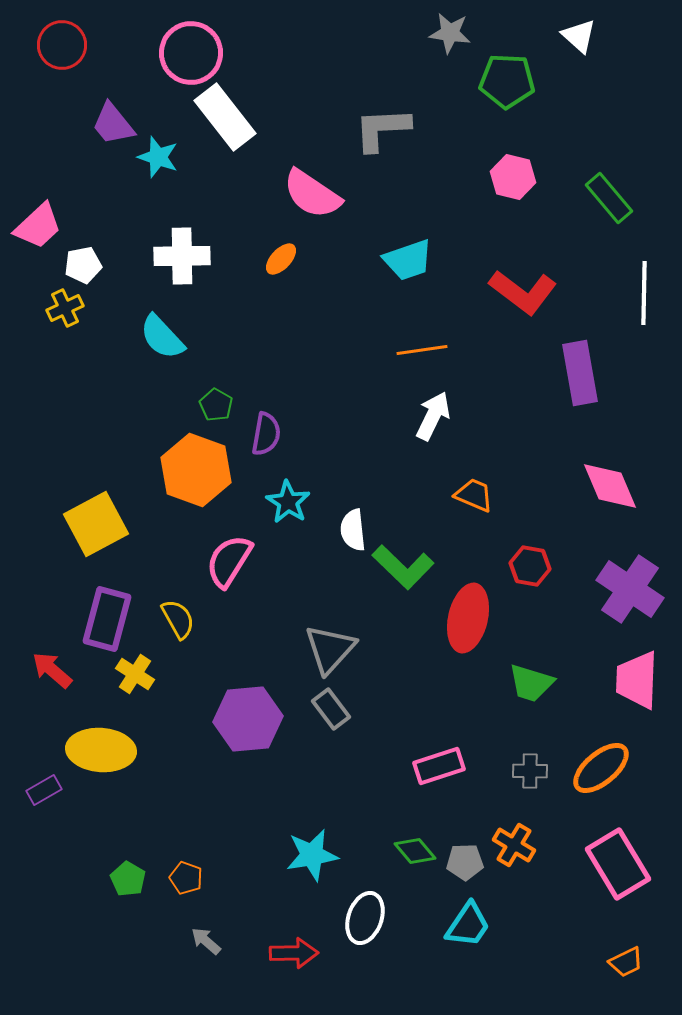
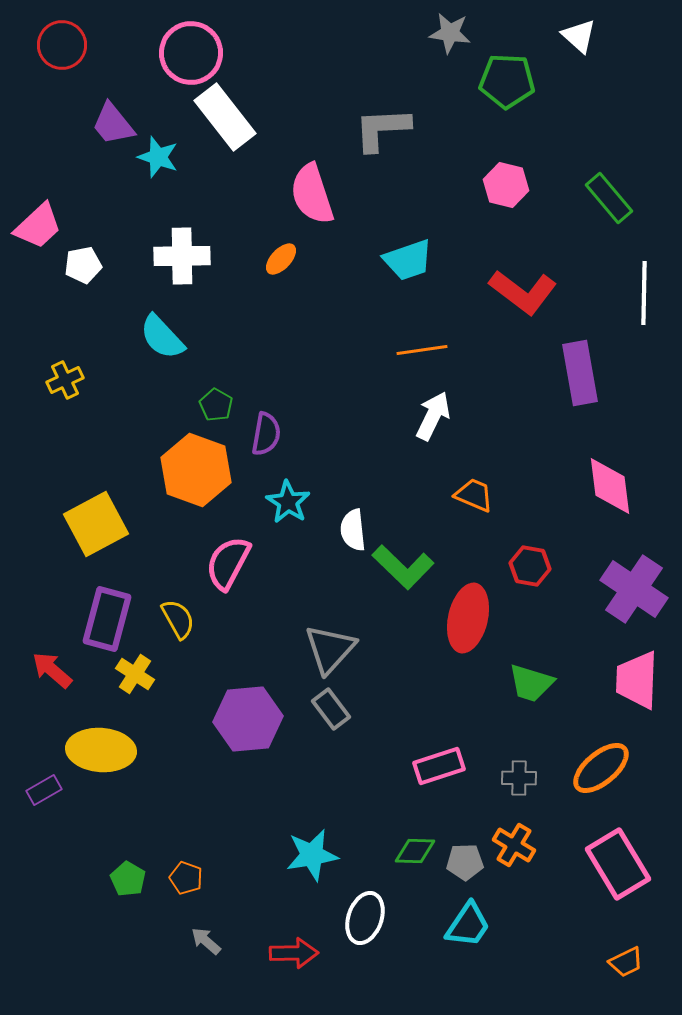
pink hexagon at (513, 177): moved 7 px left, 8 px down
pink semicircle at (312, 194): rotated 38 degrees clockwise
yellow cross at (65, 308): moved 72 px down
pink diamond at (610, 486): rotated 16 degrees clockwise
pink semicircle at (229, 561): moved 1 px left, 2 px down; rotated 4 degrees counterclockwise
purple cross at (630, 589): moved 4 px right
gray cross at (530, 771): moved 11 px left, 7 px down
green diamond at (415, 851): rotated 48 degrees counterclockwise
